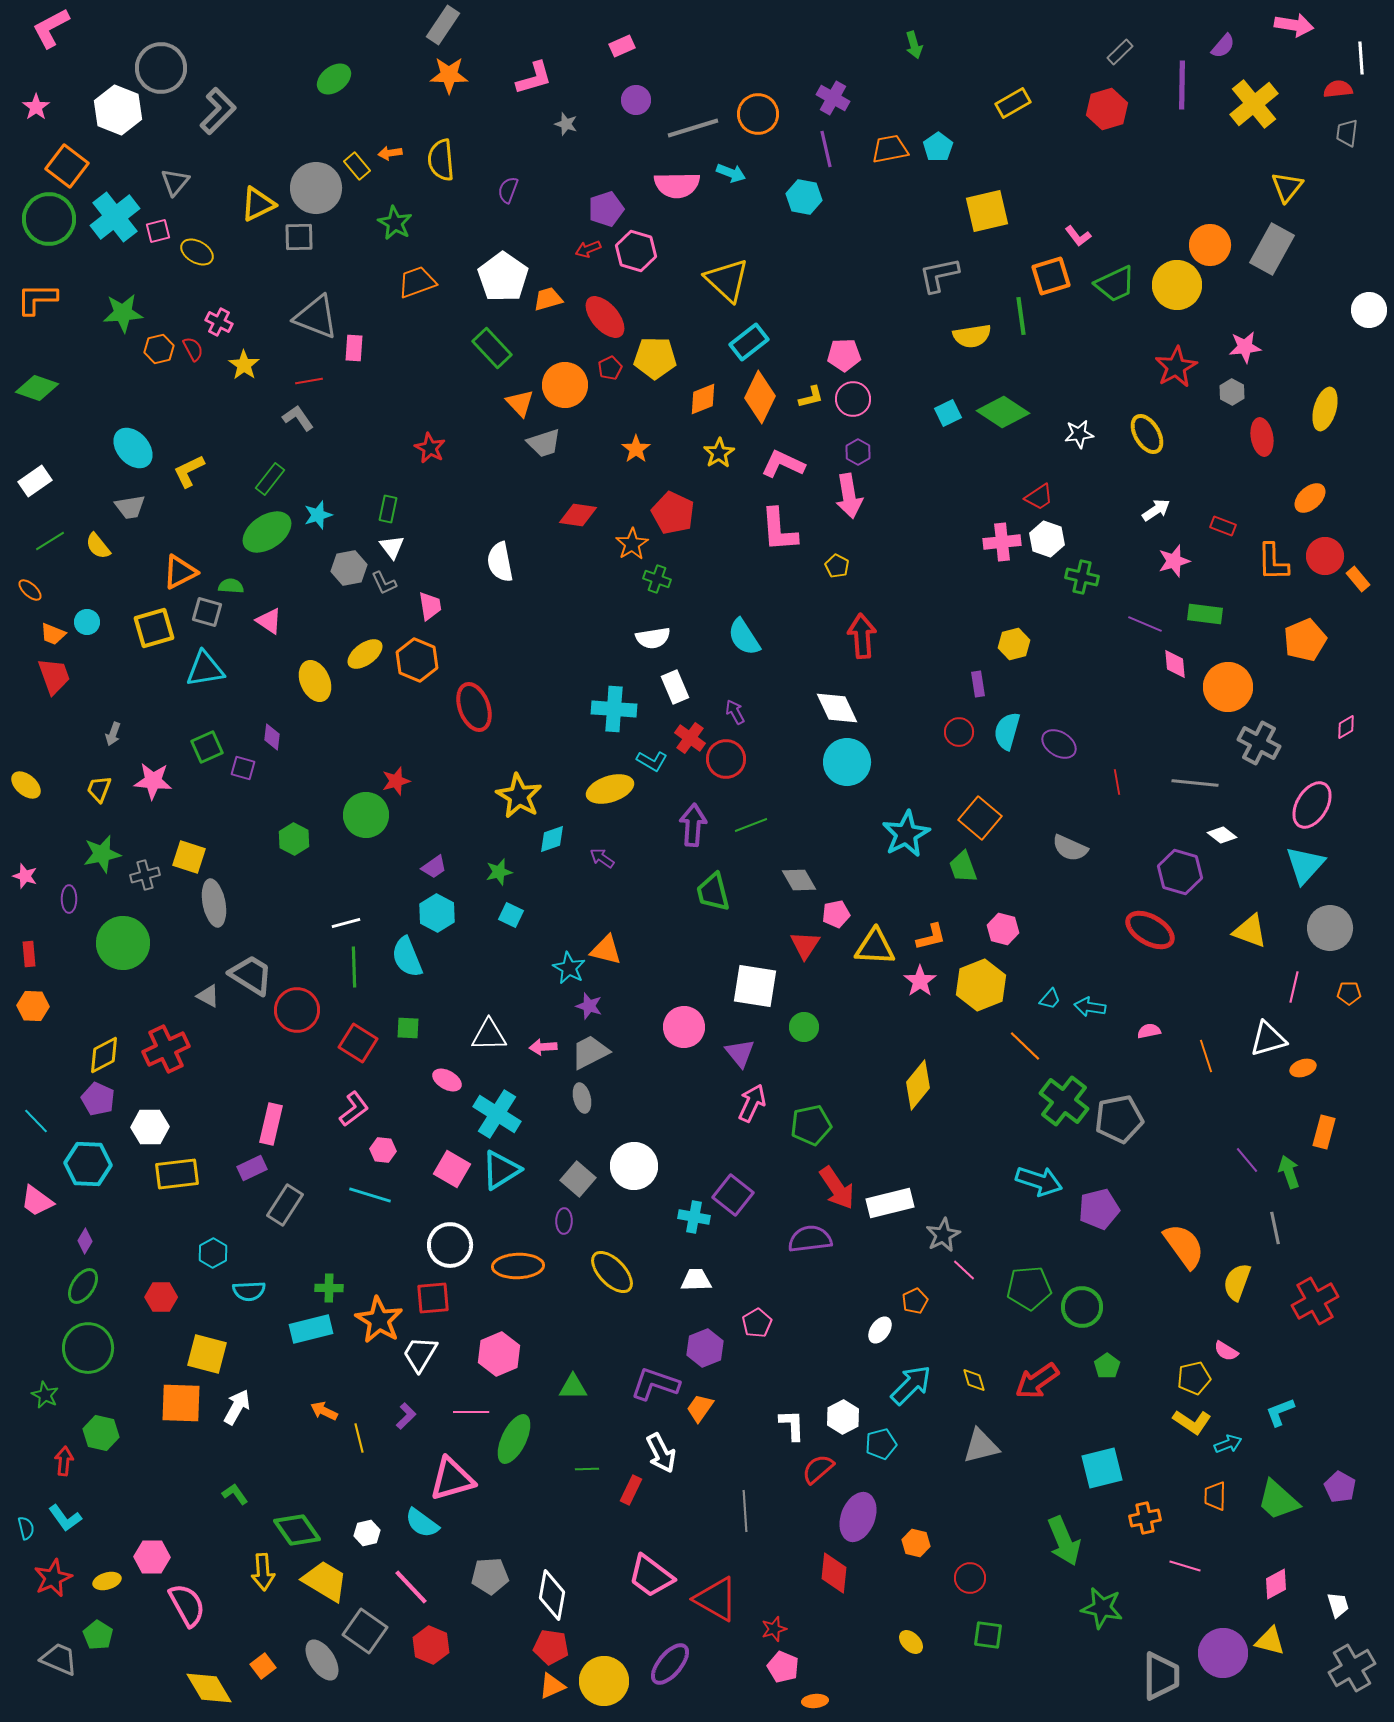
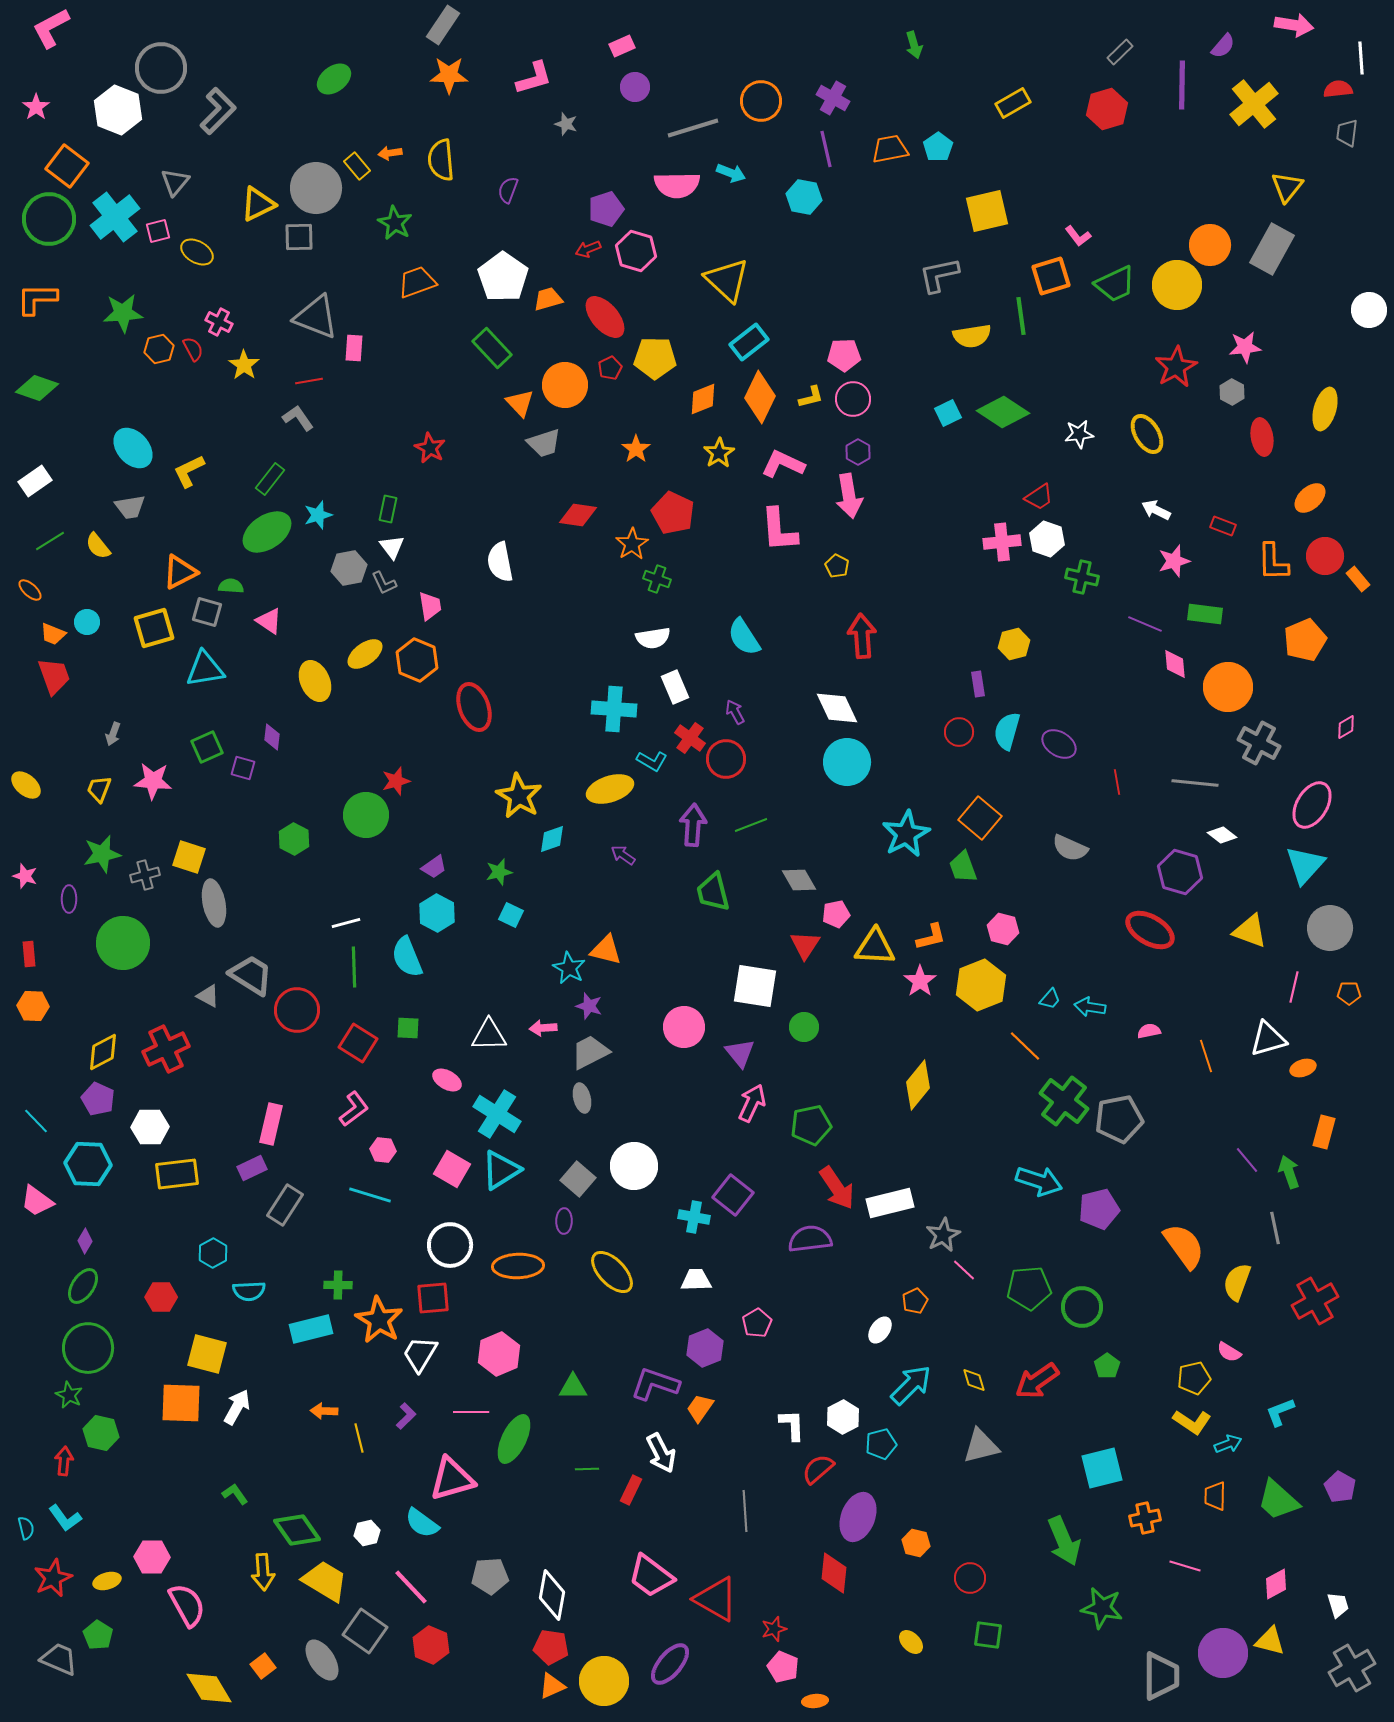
purple circle at (636, 100): moved 1 px left, 13 px up
orange circle at (758, 114): moved 3 px right, 13 px up
white arrow at (1156, 510): rotated 120 degrees counterclockwise
purple arrow at (602, 858): moved 21 px right, 3 px up
pink arrow at (543, 1047): moved 19 px up
yellow diamond at (104, 1055): moved 1 px left, 3 px up
green cross at (329, 1288): moved 9 px right, 3 px up
pink semicircle at (1226, 1351): moved 3 px right, 1 px down
green star at (45, 1395): moved 24 px right
orange arrow at (324, 1411): rotated 24 degrees counterclockwise
